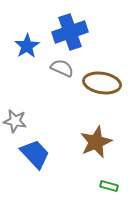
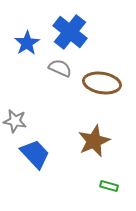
blue cross: rotated 32 degrees counterclockwise
blue star: moved 3 px up
gray semicircle: moved 2 px left
brown star: moved 2 px left, 1 px up
